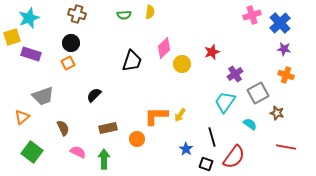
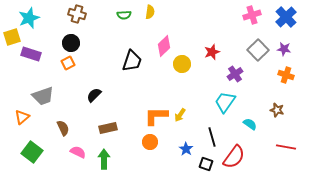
blue cross: moved 6 px right, 6 px up
pink diamond: moved 2 px up
gray square: moved 43 px up; rotated 15 degrees counterclockwise
brown star: moved 3 px up
orange circle: moved 13 px right, 3 px down
